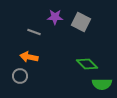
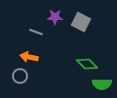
gray line: moved 2 px right
